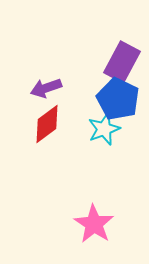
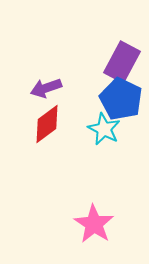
blue pentagon: moved 3 px right
cyan star: rotated 24 degrees counterclockwise
